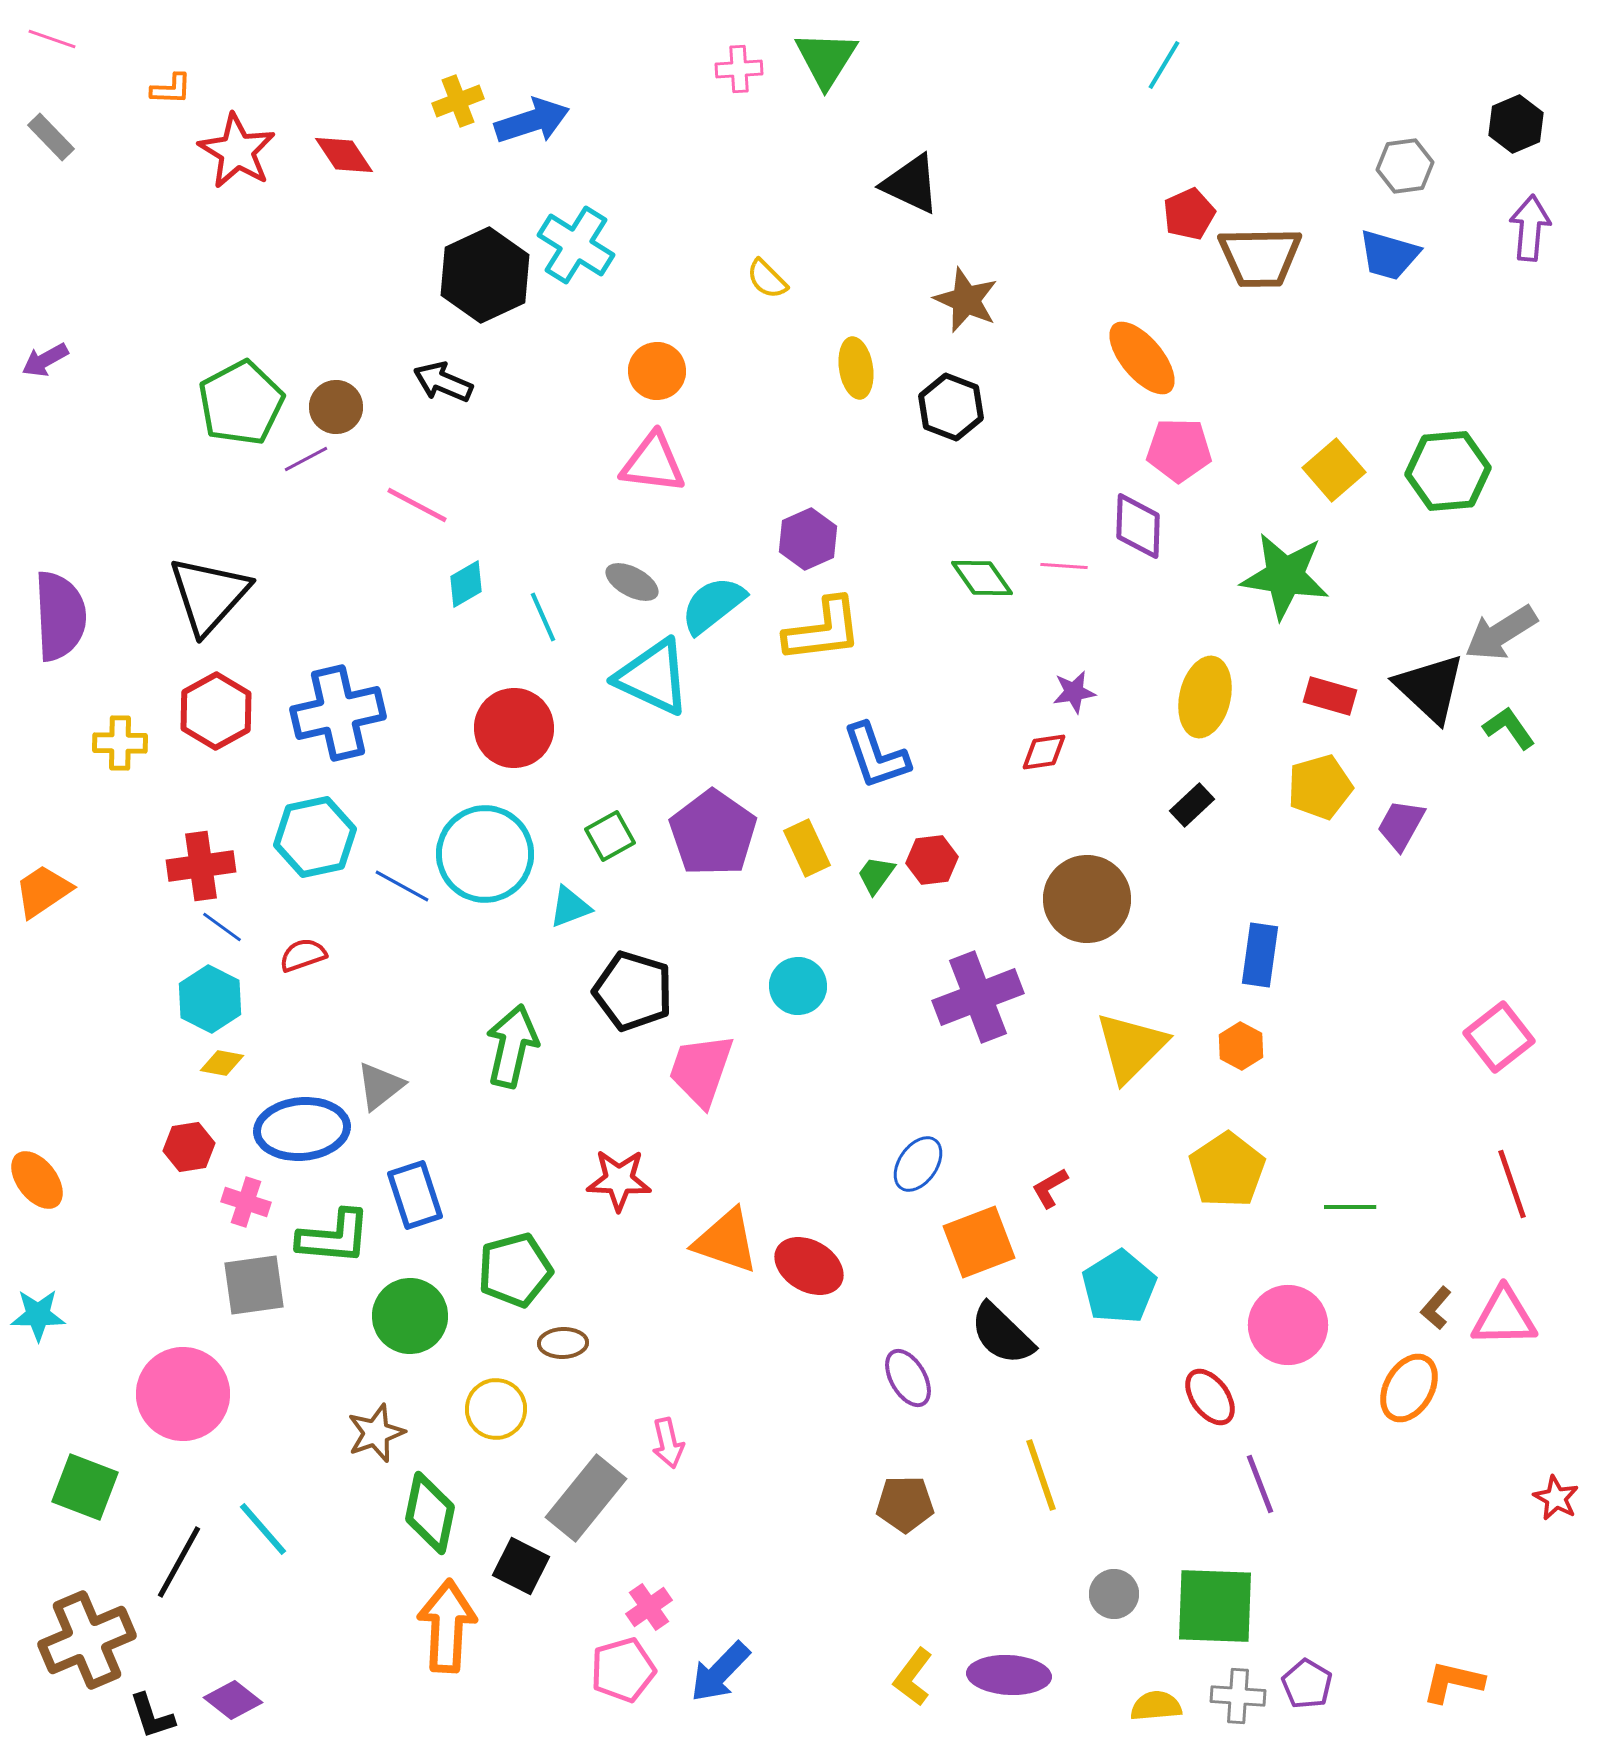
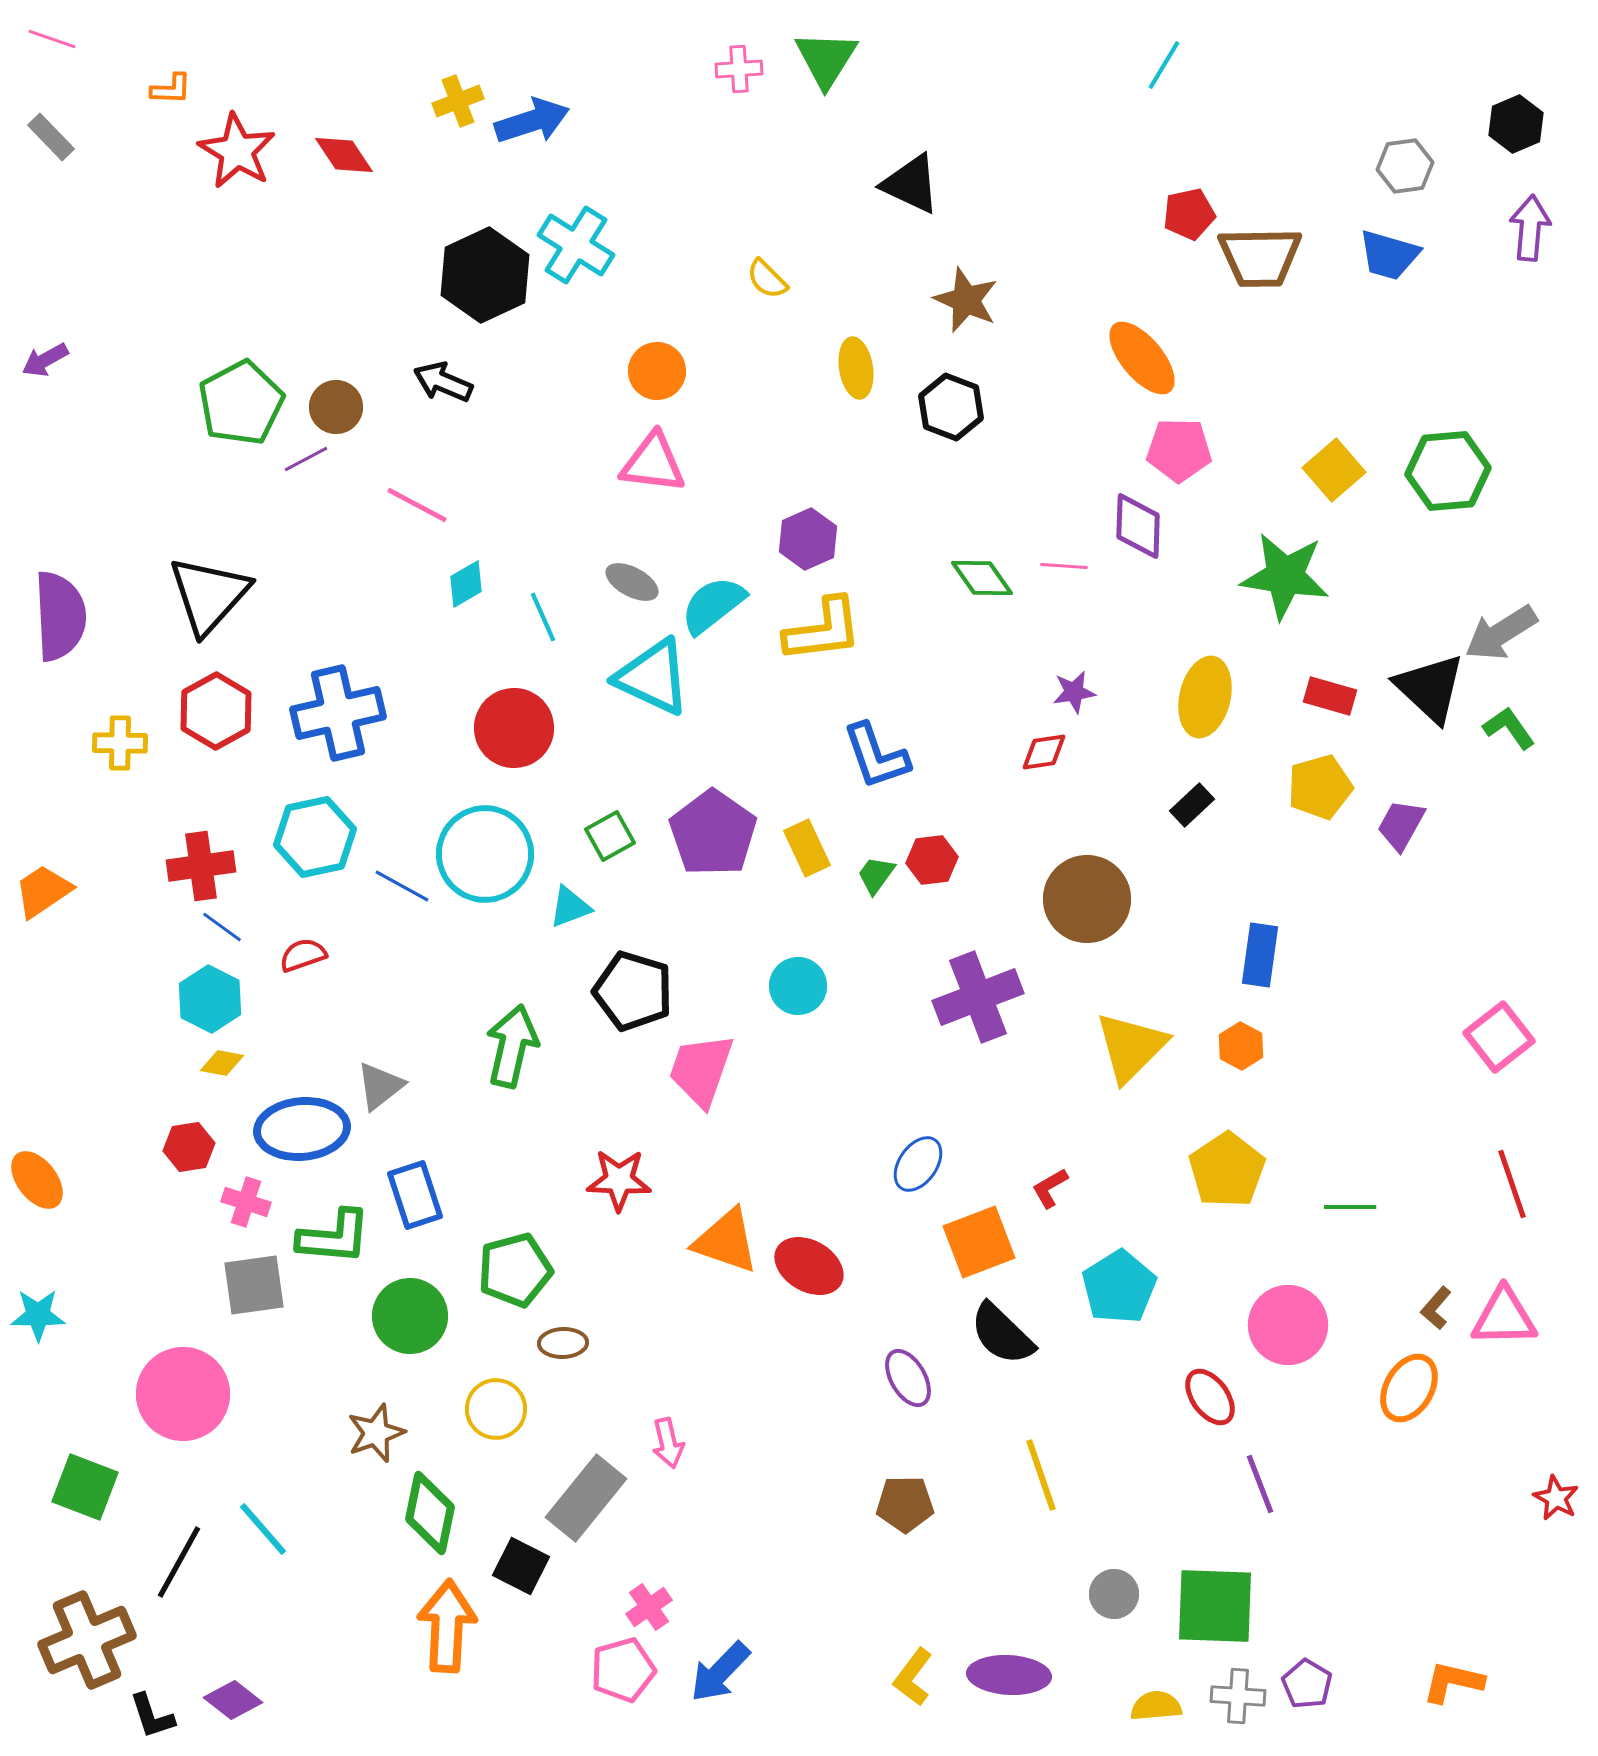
red pentagon at (1189, 214): rotated 12 degrees clockwise
